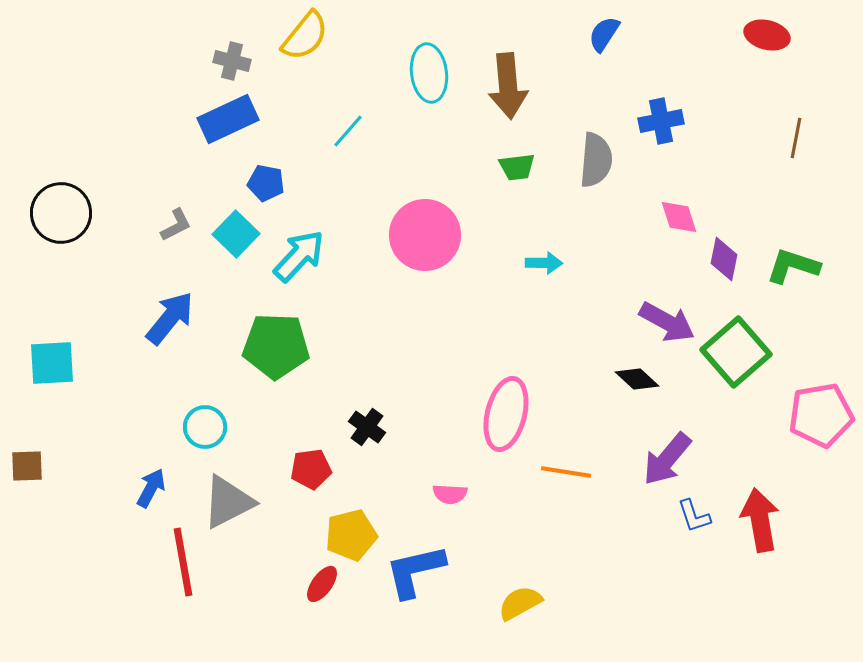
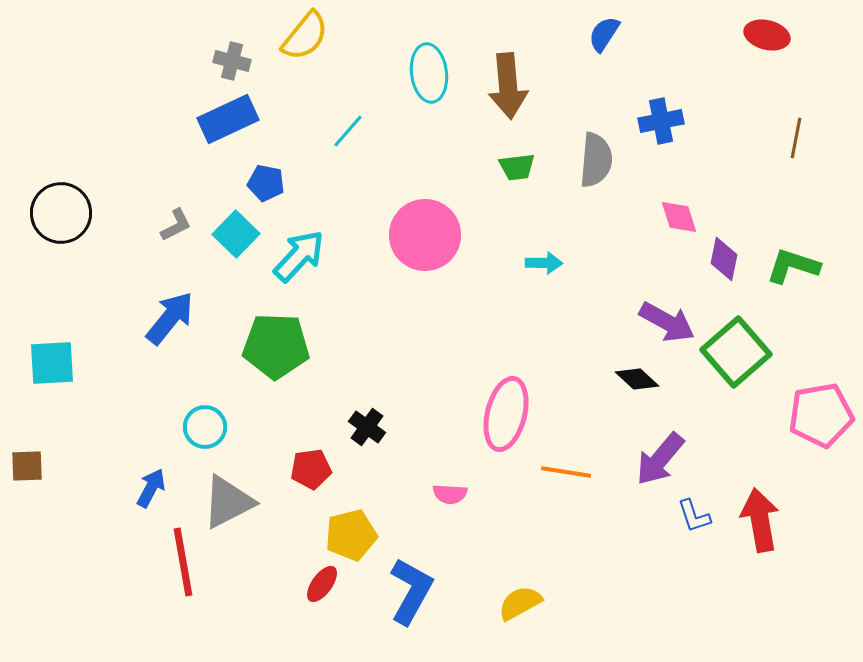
purple arrow at (667, 459): moved 7 px left
blue L-shape at (415, 571): moved 4 px left, 20 px down; rotated 132 degrees clockwise
